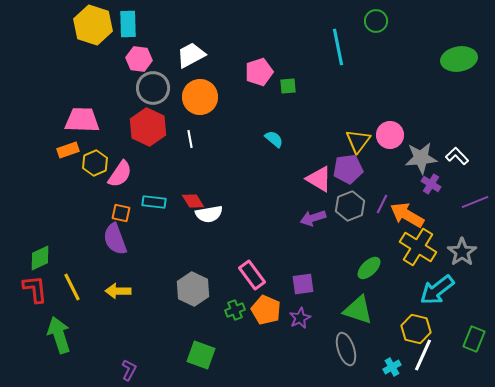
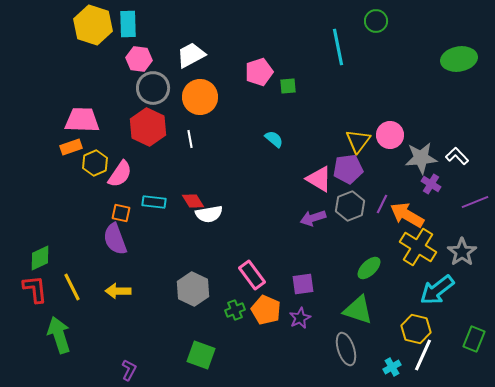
orange rectangle at (68, 150): moved 3 px right, 3 px up
